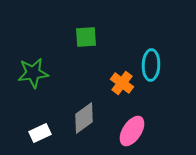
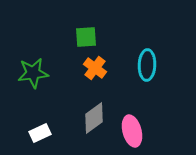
cyan ellipse: moved 4 px left
orange cross: moved 27 px left, 15 px up
gray diamond: moved 10 px right
pink ellipse: rotated 48 degrees counterclockwise
